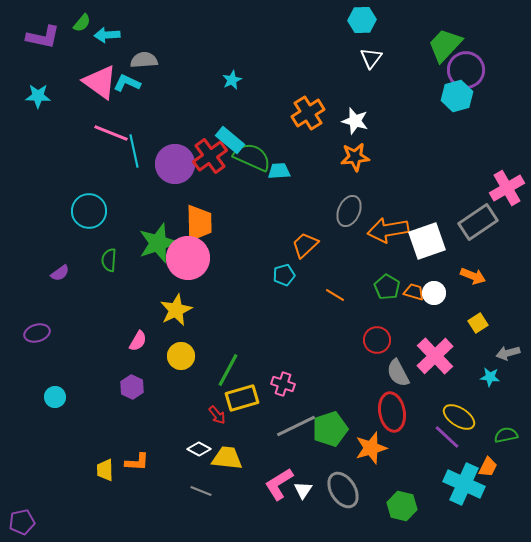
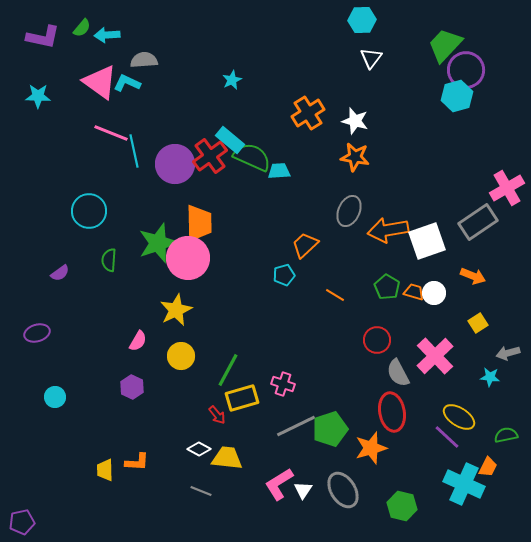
green semicircle at (82, 23): moved 5 px down
orange star at (355, 157): rotated 16 degrees clockwise
